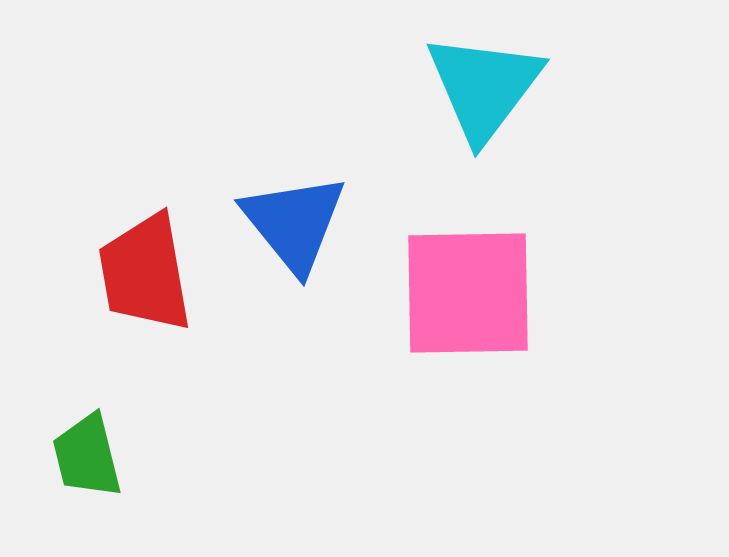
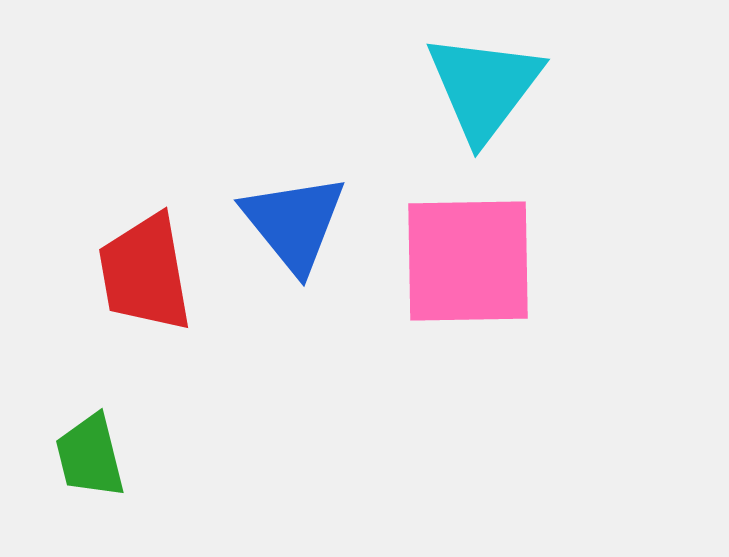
pink square: moved 32 px up
green trapezoid: moved 3 px right
